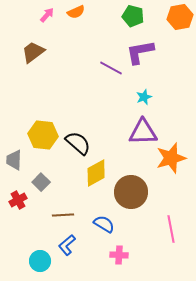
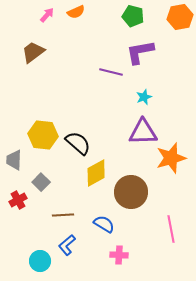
purple line: moved 4 px down; rotated 15 degrees counterclockwise
